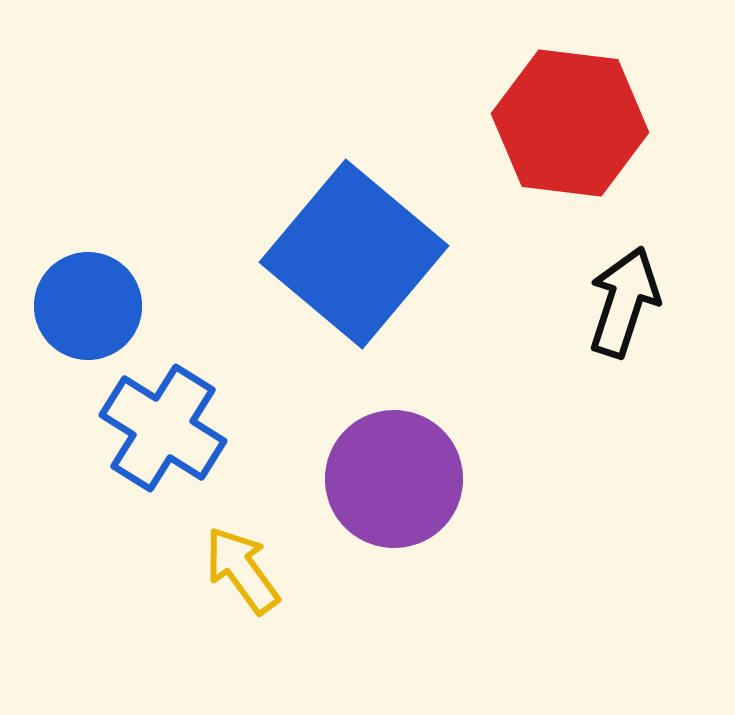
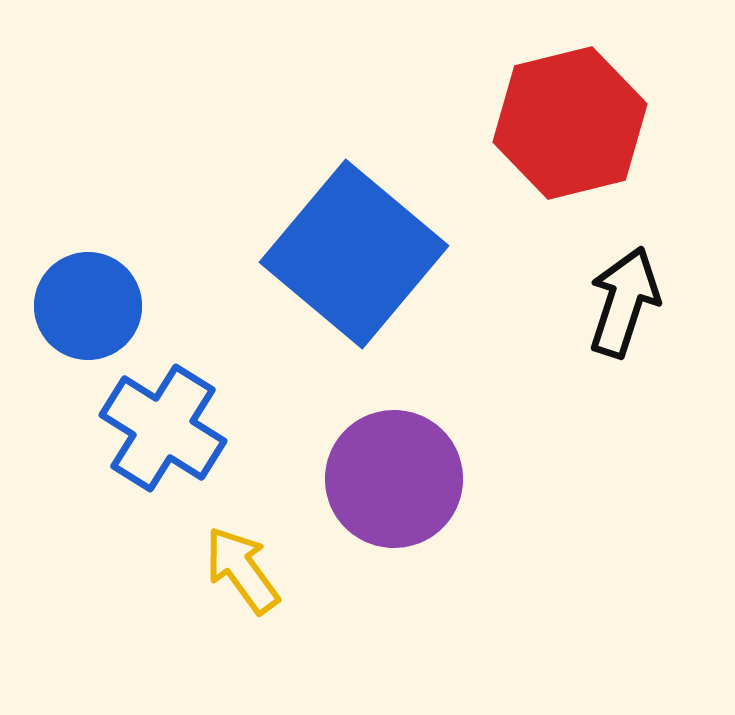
red hexagon: rotated 21 degrees counterclockwise
